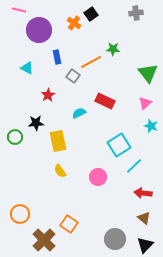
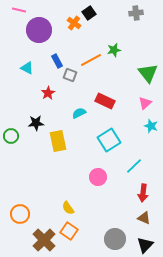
black square: moved 2 px left, 1 px up
green star: moved 1 px right, 1 px down; rotated 16 degrees counterclockwise
blue rectangle: moved 4 px down; rotated 16 degrees counterclockwise
orange line: moved 2 px up
gray square: moved 3 px left, 1 px up; rotated 16 degrees counterclockwise
red star: moved 2 px up
green circle: moved 4 px left, 1 px up
cyan square: moved 10 px left, 5 px up
yellow semicircle: moved 8 px right, 37 px down
red arrow: rotated 90 degrees counterclockwise
brown triangle: rotated 16 degrees counterclockwise
orange square: moved 7 px down
